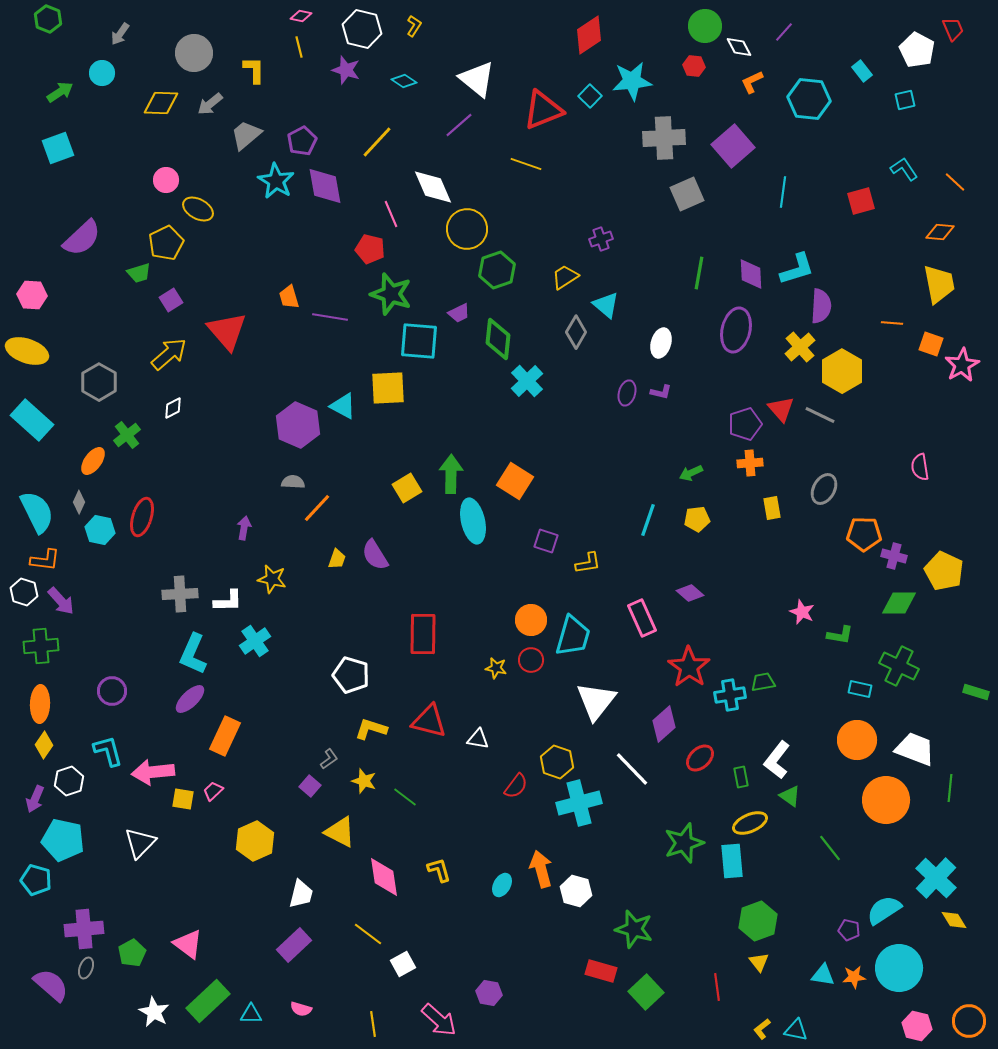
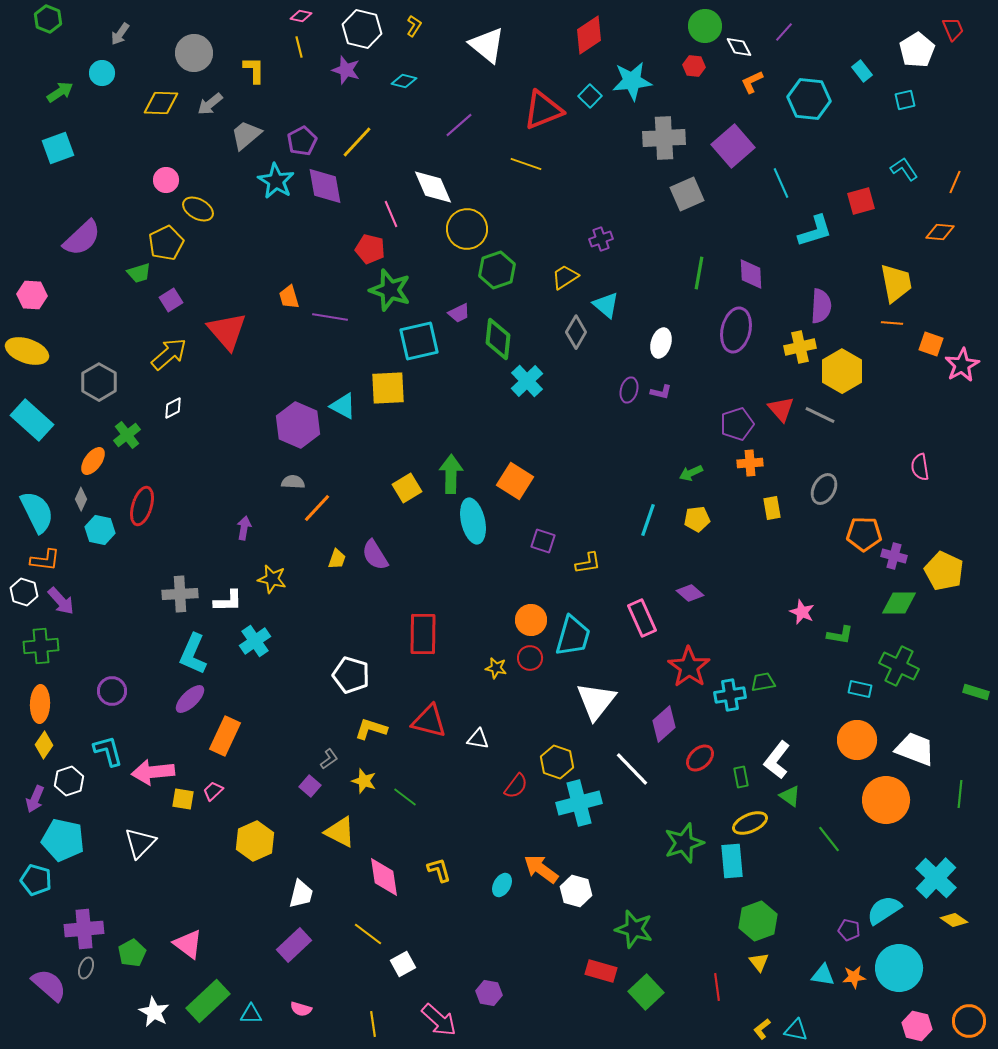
white pentagon at (917, 50): rotated 12 degrees clockwise
white triangle at (477, 79): moved 10 px right, 34 px up
cyan diamond at (404, 81): rotated 20 degrees counterclockwise
yellow line at (377, 142): moved 20 px left
orange line at (955, 182): rotated 70 degrees clockwise
cyan line at (783, 192): moved 2 px left, 9 px up; rotated 32 degrees counterclockwise
cyan L-shape at (797, 269): moved 18 px right, 38 px up
yellow trapezoid at (939, 284): moved 43 px left, 1 px up
green star at (391, 294): moved 1 px left, 4 px up
cyan square at (419, 341): rotated 18 degrees counterclockwise
yellow cross at (800, 347): rotated 28 degrees clockwise
purple ellipse at (627, 393): moved 2 px right, 3 px up
purple pentagon at (745, 424): moved 8 px left
gray diamond at (79, 502): moved 2 px right, 3 px up
red ellipse at (142, 517): moved 11 px up
purple square at (546, 541): moved 3 px left
red circle at (531, 660): moved 1 px left, 2 px up
green line at (950, 788): moved 10 px right, 6 px down
green line at (830, 848): moved 1 px left, 9 px up
orange arrow at (541, 869): rotated 39 degrees counterclockwise
yellow diamond at (954, 920): rotated 24 degrees counterclockwise
purple semicircle at (51, 985): moved 2 px left
